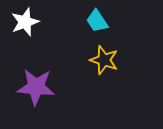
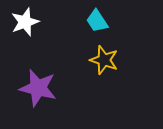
purple star: moved 2 px right, 1 px down; rotated 9 degrees clockwise
